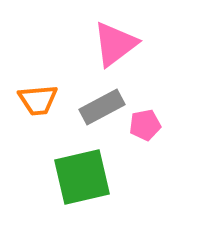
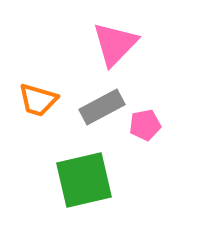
pink triangle: rotated 9 degrees counterclockwise
orange trapezoid: rotated 21 degrees clockwise
green square: moved 2 px right, 3 px down
